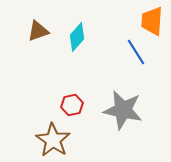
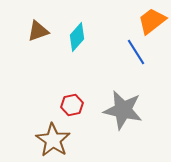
orange trapezoid: rotated 48 degrees clockwise
